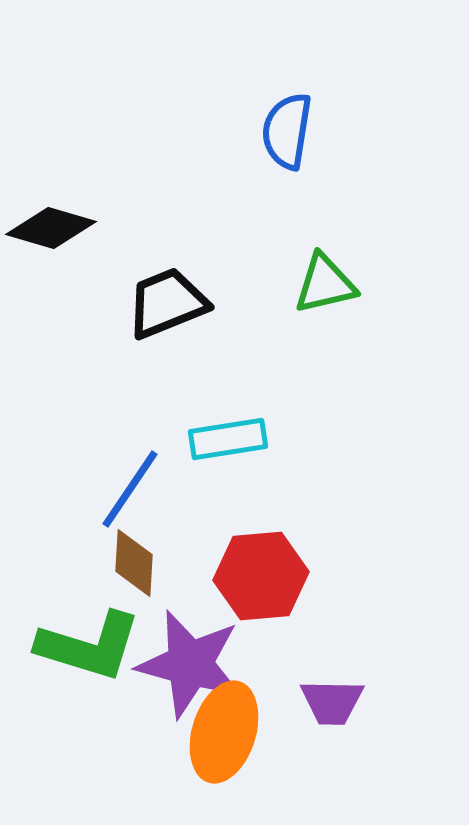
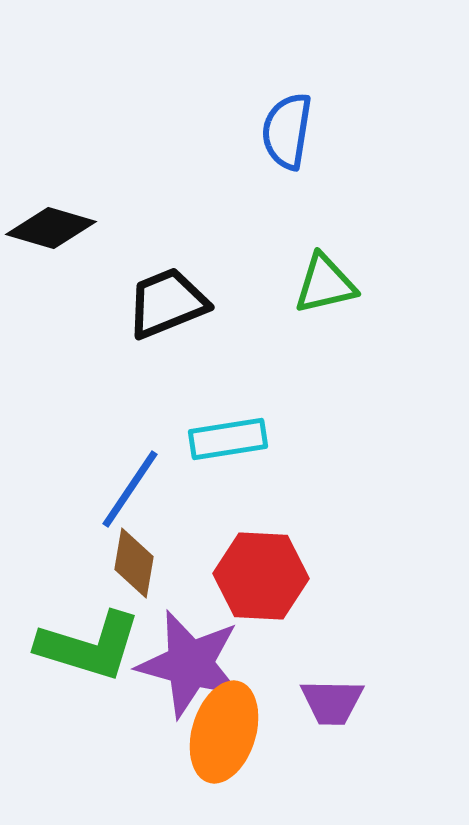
brown diamond: rotated 6 degrees clockwise
red hexagon: rotated 8 degrees clockwise
